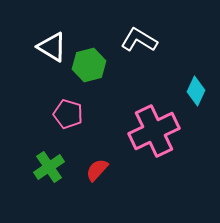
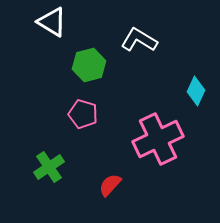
white triangle: moved 25 px up
pink pentagon: moved 15 px right
pink cross: moved 4 px right, 8 px down
red semicircle: moved 13 px right, 15 px down
